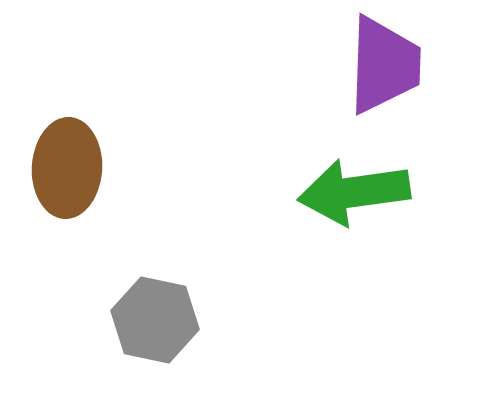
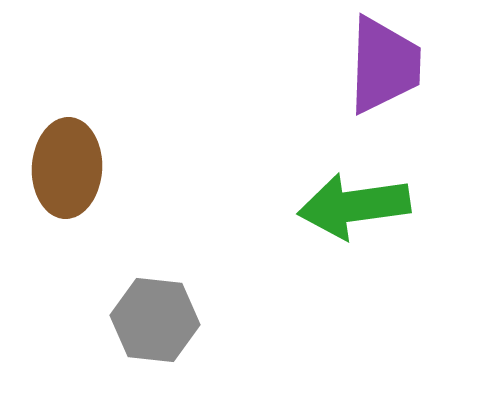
green arrow: moved 14 px down
gray hexagon: rotated 6 degrees counterclockwise
